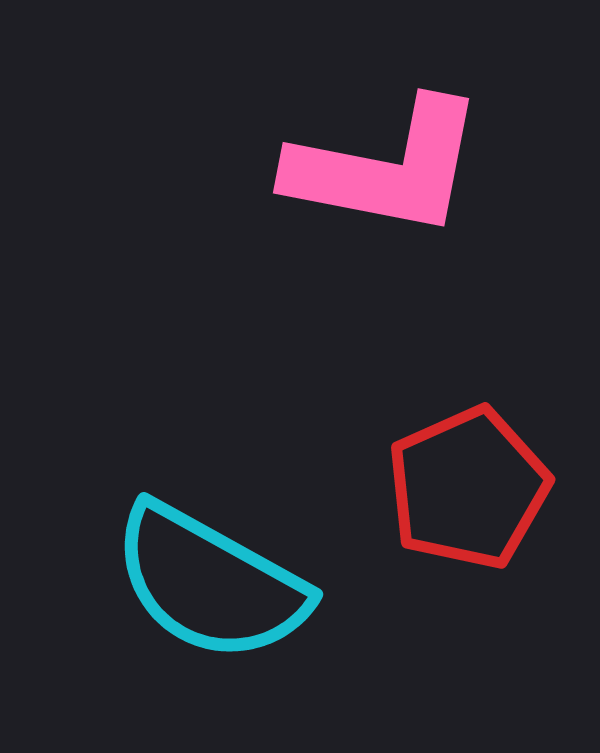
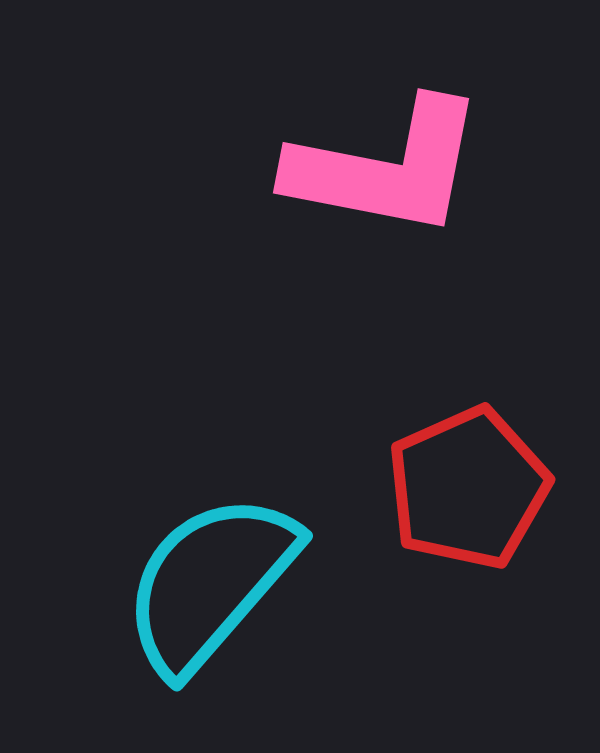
cyan semicircle: rotated 102 degrees clockwise
